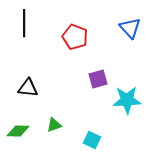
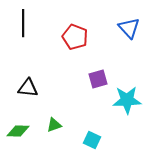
black line: moved 1 px left
blue triangle: moved 1 px left
